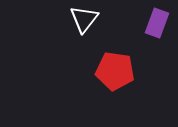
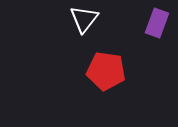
red pentagon: moved 9 px left
